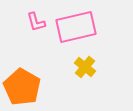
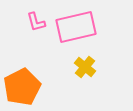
orange pentagon: rotated 15 degrees clockwise
